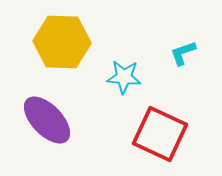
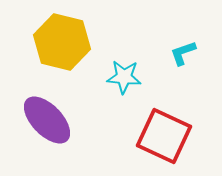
yellow hexagon: rotated 12 degrees clockwise
red square: moved 4 px right, 2 px down
